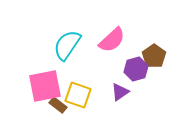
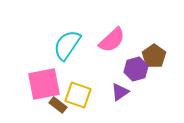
pink square: moved 1 px left, 2 px up
